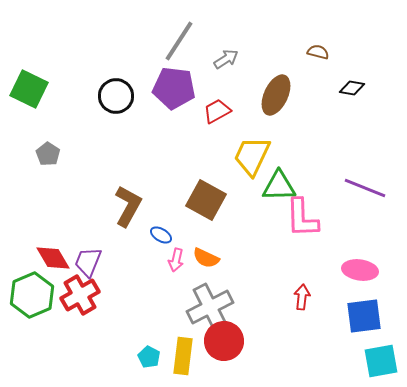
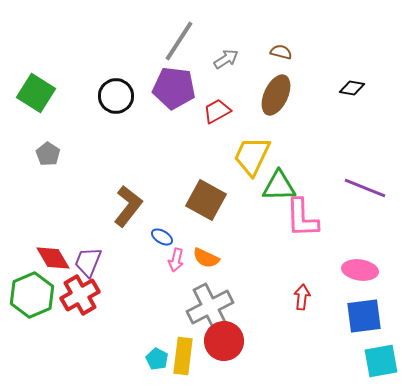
brown semicircle: moved 37 px left
green square: moved 7 px right, 4 px down; rotated 6 degrees clockwise
brown L-shape: rotated 9 degrees clockwise
blue ellipse: moved 1 px right, 2 px down
cyan pentagon: moved 8 px right, 2 px down
